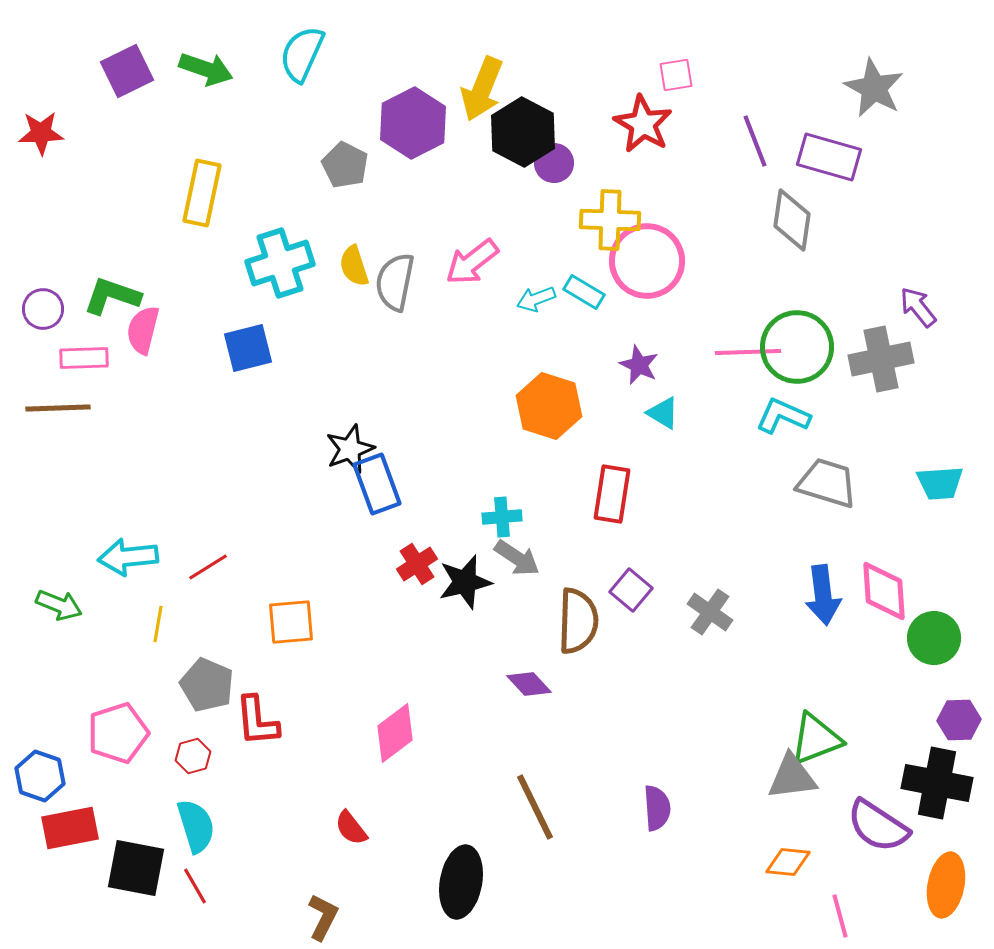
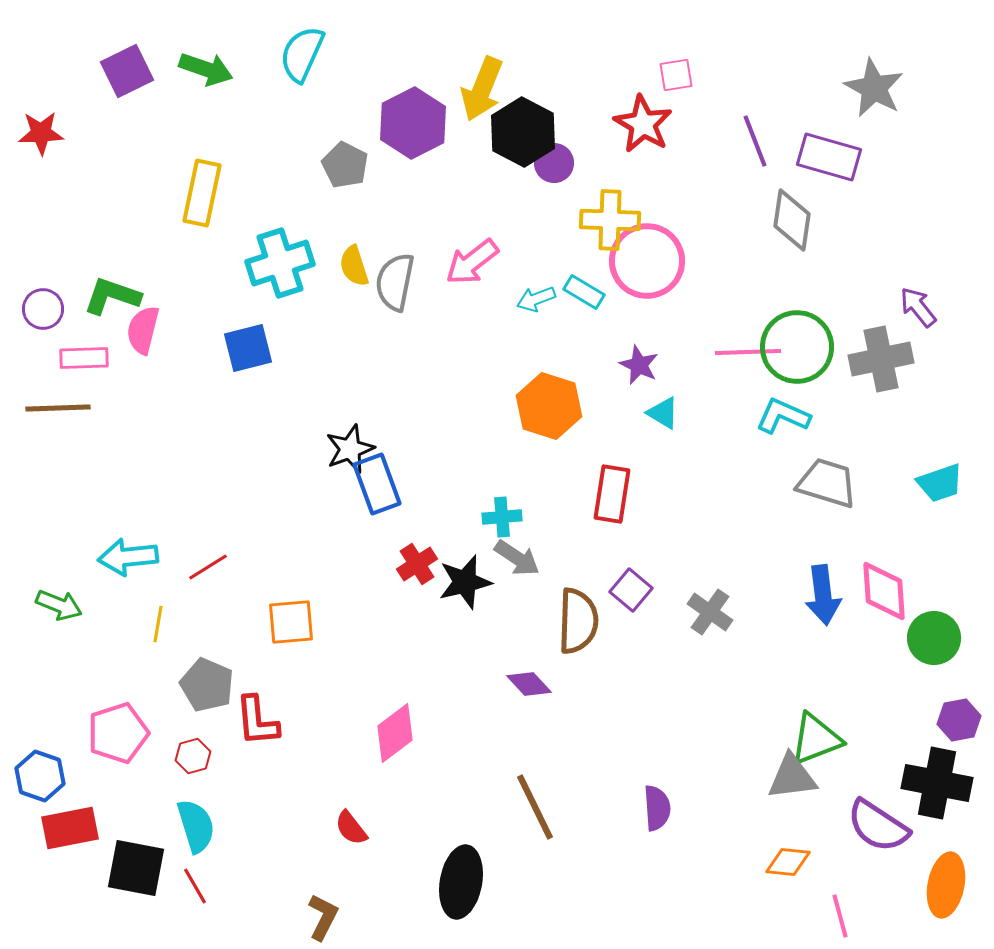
cyan trapezoid at (940, 483): rotated 15 degrees counterclockwise
purple hexagon at (959, 720): rotated 9 degrees counterclockwise
